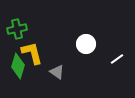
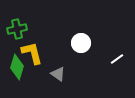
white circle: moved 5 px left, 1 px up
green diamond: moved 1 px left, 1 px down
gray triangle: moved 1 px right, 2 px down
